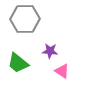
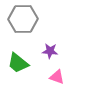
gray hexagon: moved 2 px left
pink triangle: moved 5 px left, 6 px down; rotated 14 degrees counterclockwise
